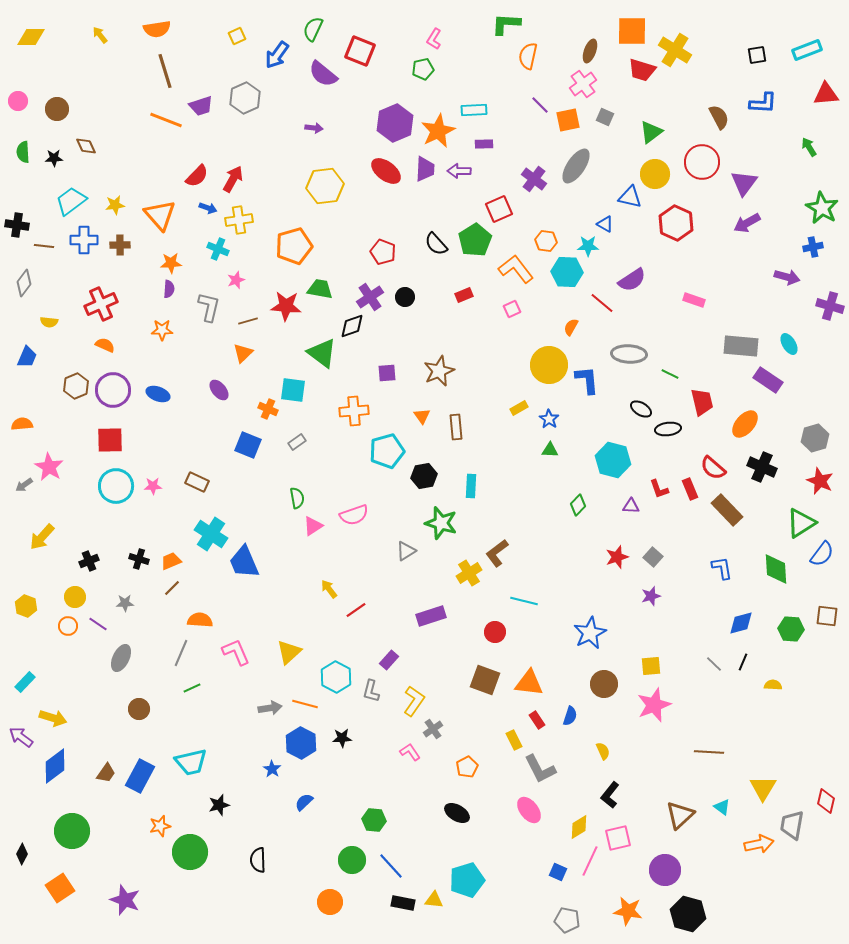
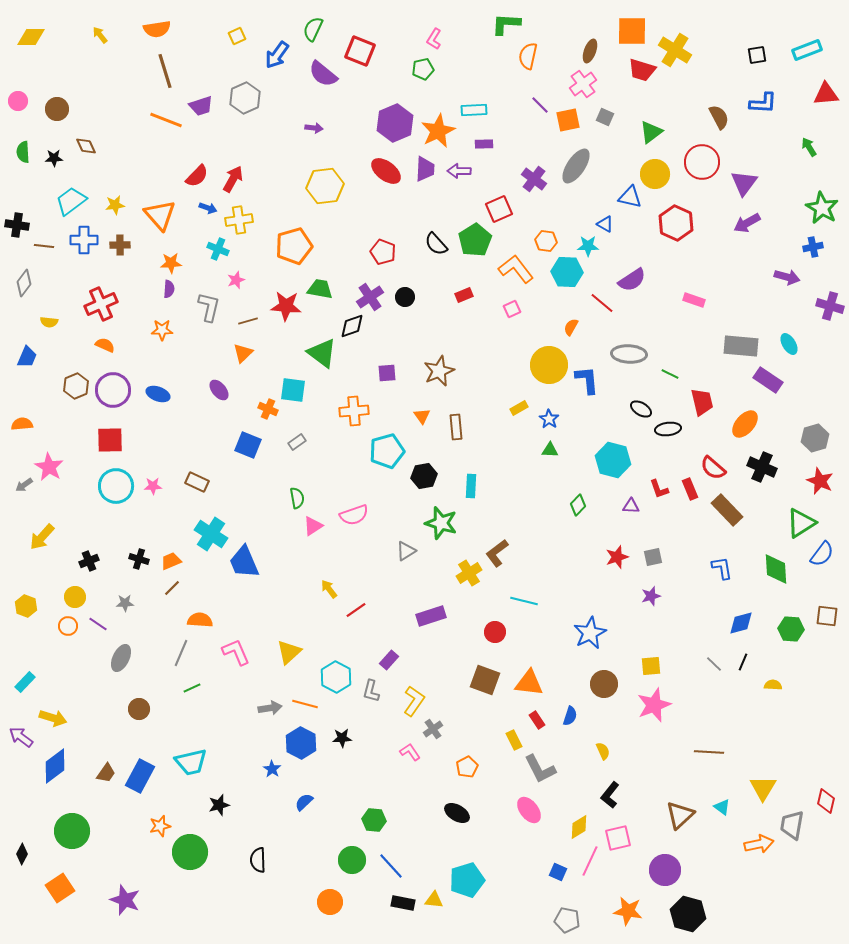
gray square at (653, 557): rotated 36 degrees clockwise
